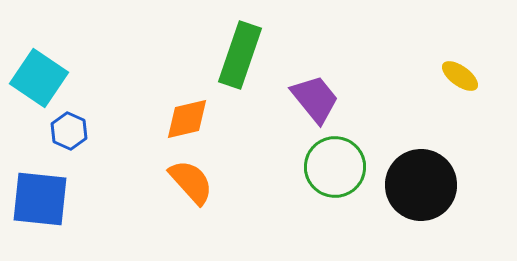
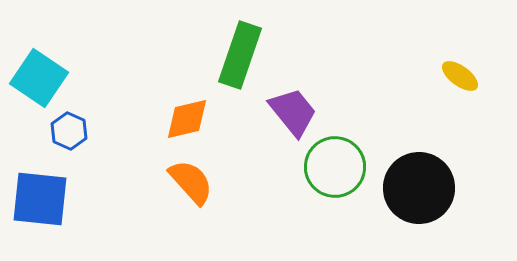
purple trapezoid: moved 22 px left, 13 px down
black circle: moved 2 px left, 3 px down
